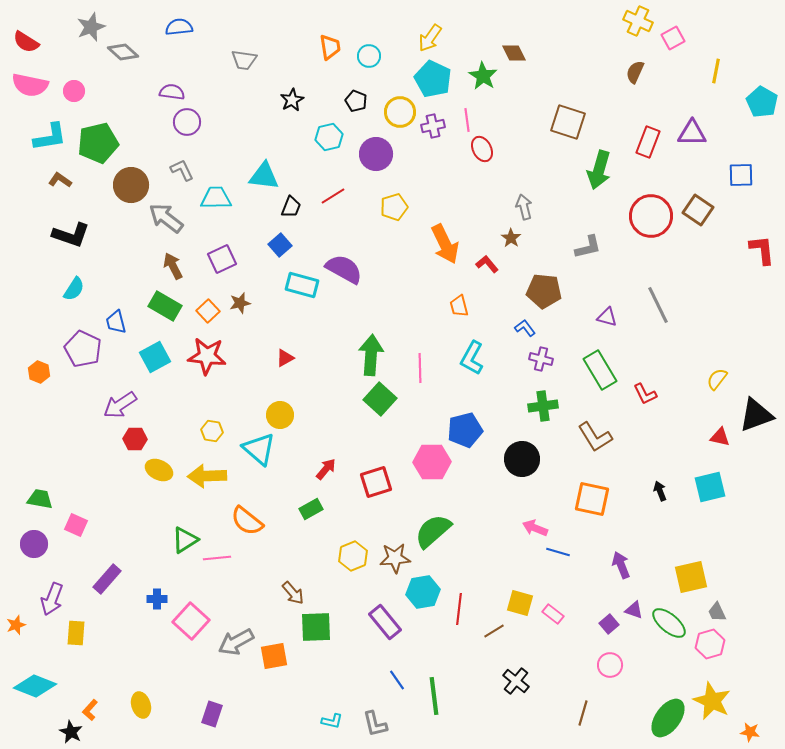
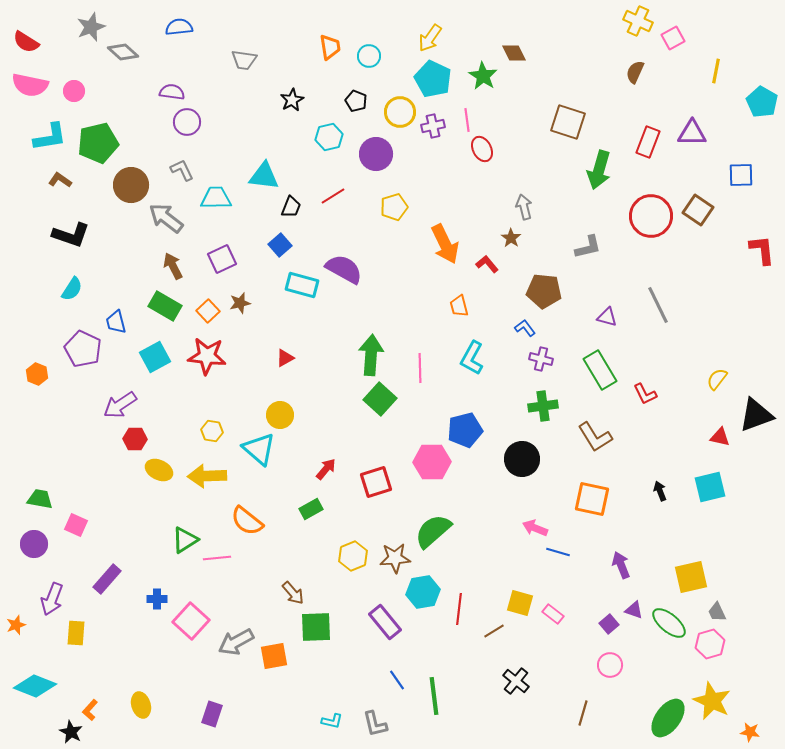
cyan semicircle at (74, 289): moved 2 px left
orange hexagon at (39, 372): moved 2 px left, 2 px down
